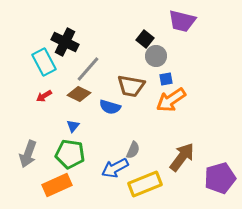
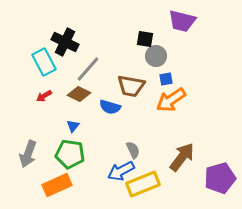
black square: rotated 30 degrees counterclockwise
gray semicircle: rotated 48 degrees counterclockwise
blue arrow: moved 6 px right, 3 px down
yellow rectangle: moved 2 px left
